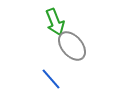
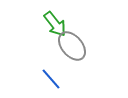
green arrow: moved 2 px down; rotated 16 degrees counterclockwise
